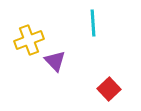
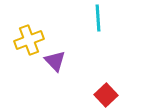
cyan line: moved 5 px right, 5 px up
red square: moved 3 px left, 6 px down
